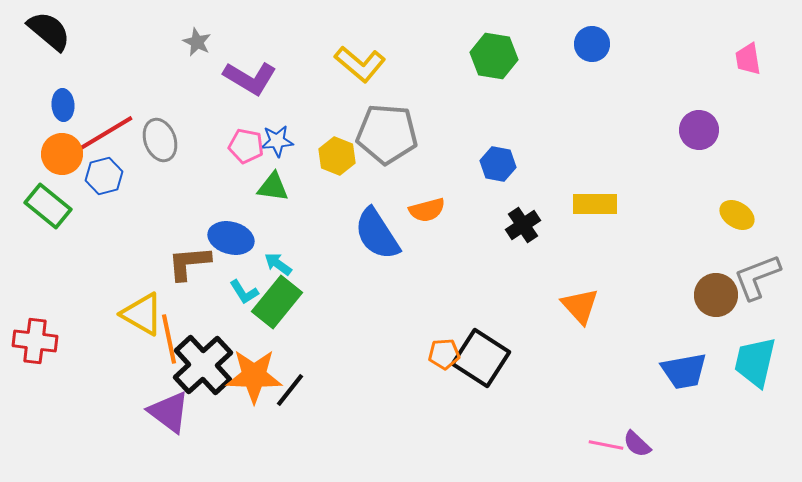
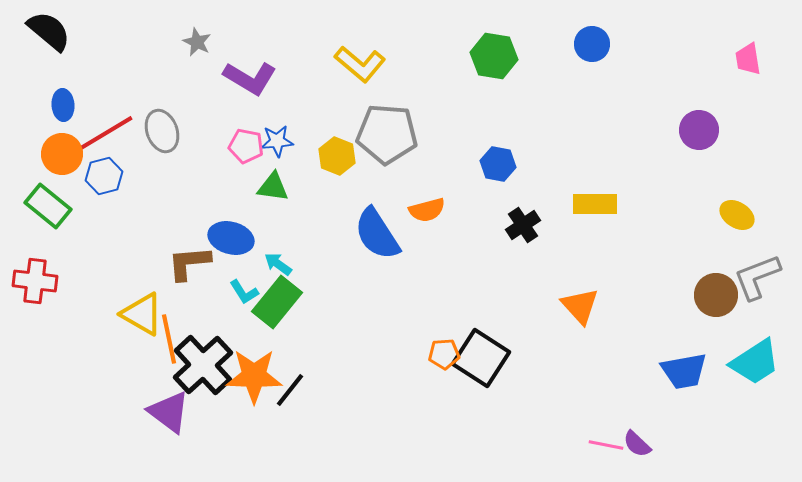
gray ellipse at (160, 140): moved 2 px right, 9 px up
red cross at (35, 341): moved 60 px up
cyan trapezoid at (755, 362): rotated 136 degrees counterclockwise
